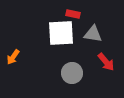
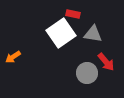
white square: rotated 32 degrees counterclockwise
orange arrow: rotated 21 degrees clockwise
gray circle: moved 15 px right
